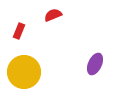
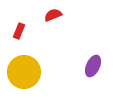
purple ellipse: moved 2 px left, 2 px down
